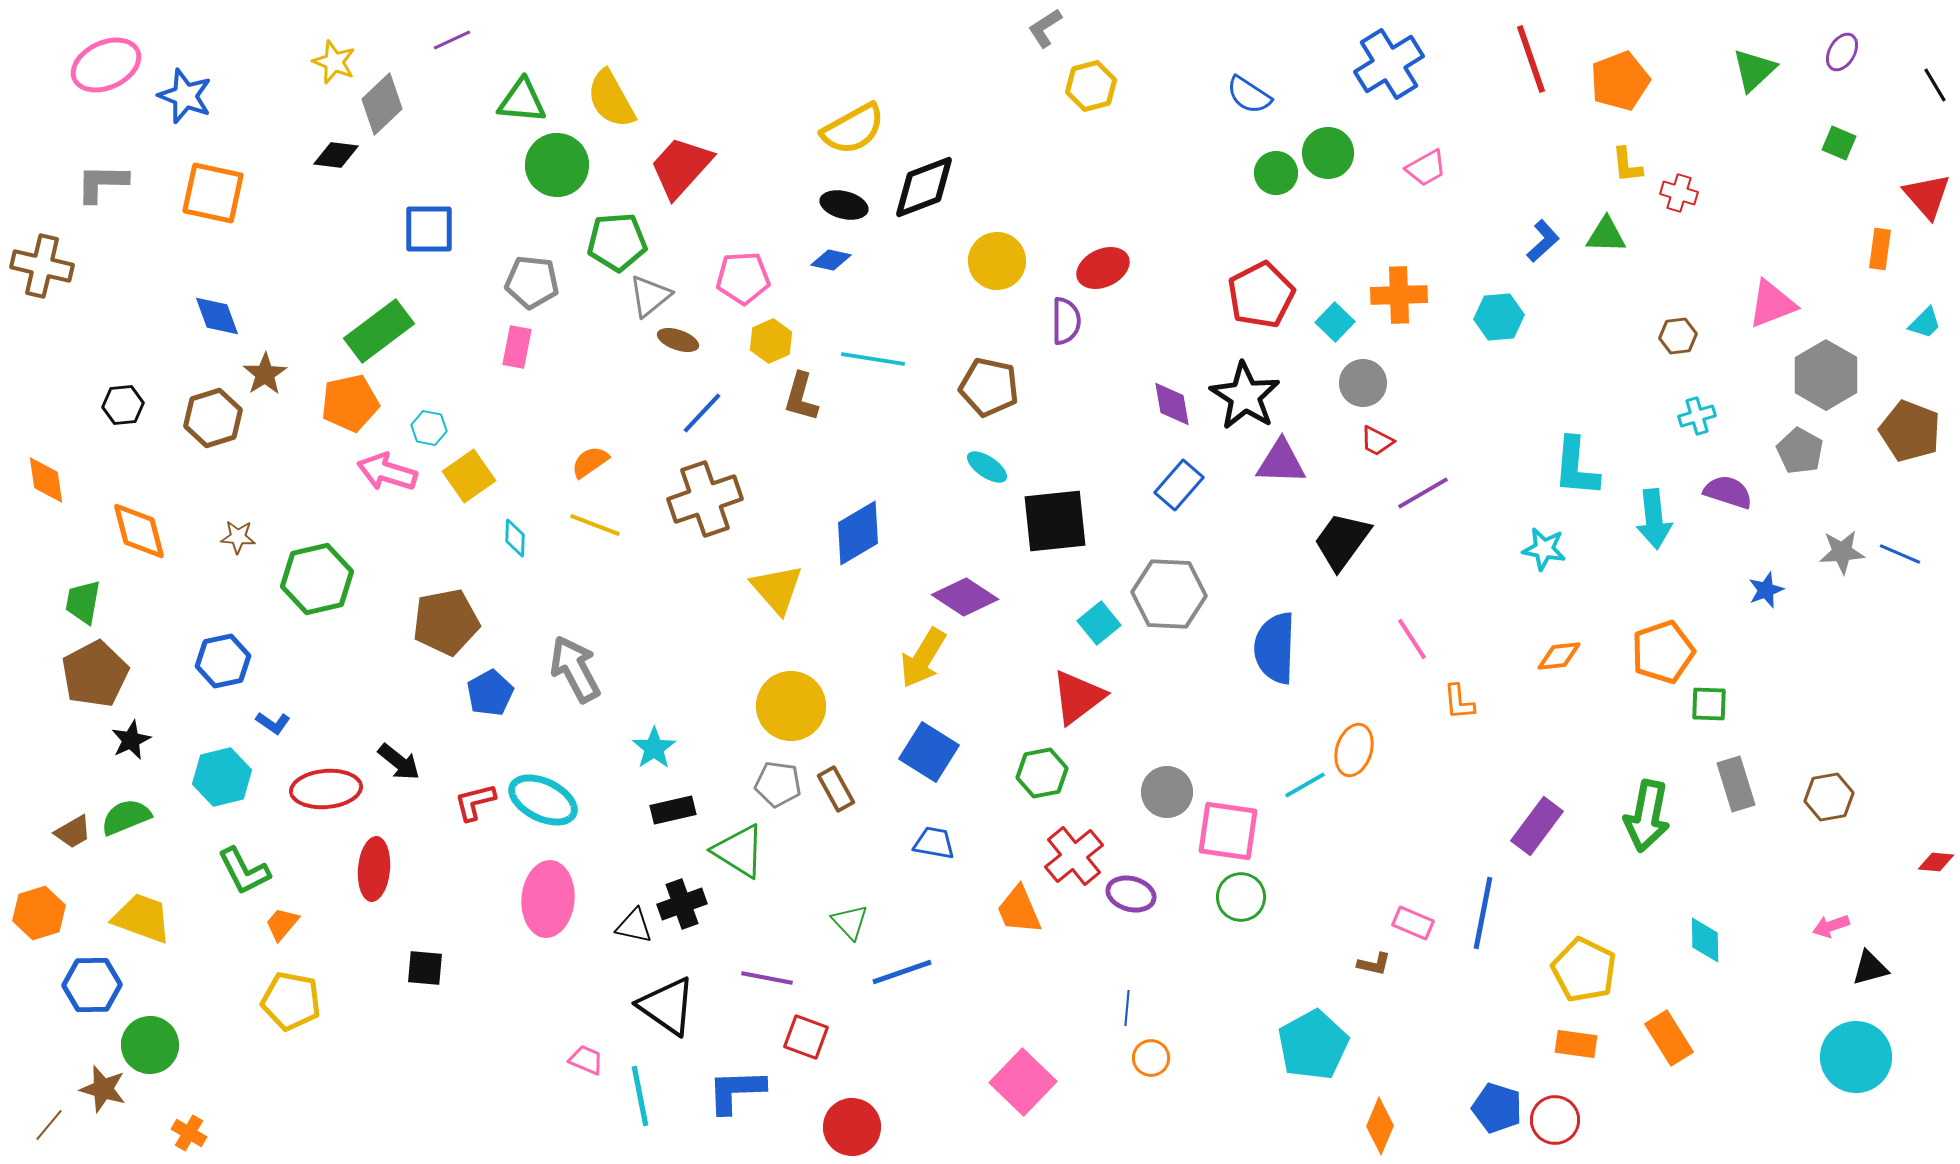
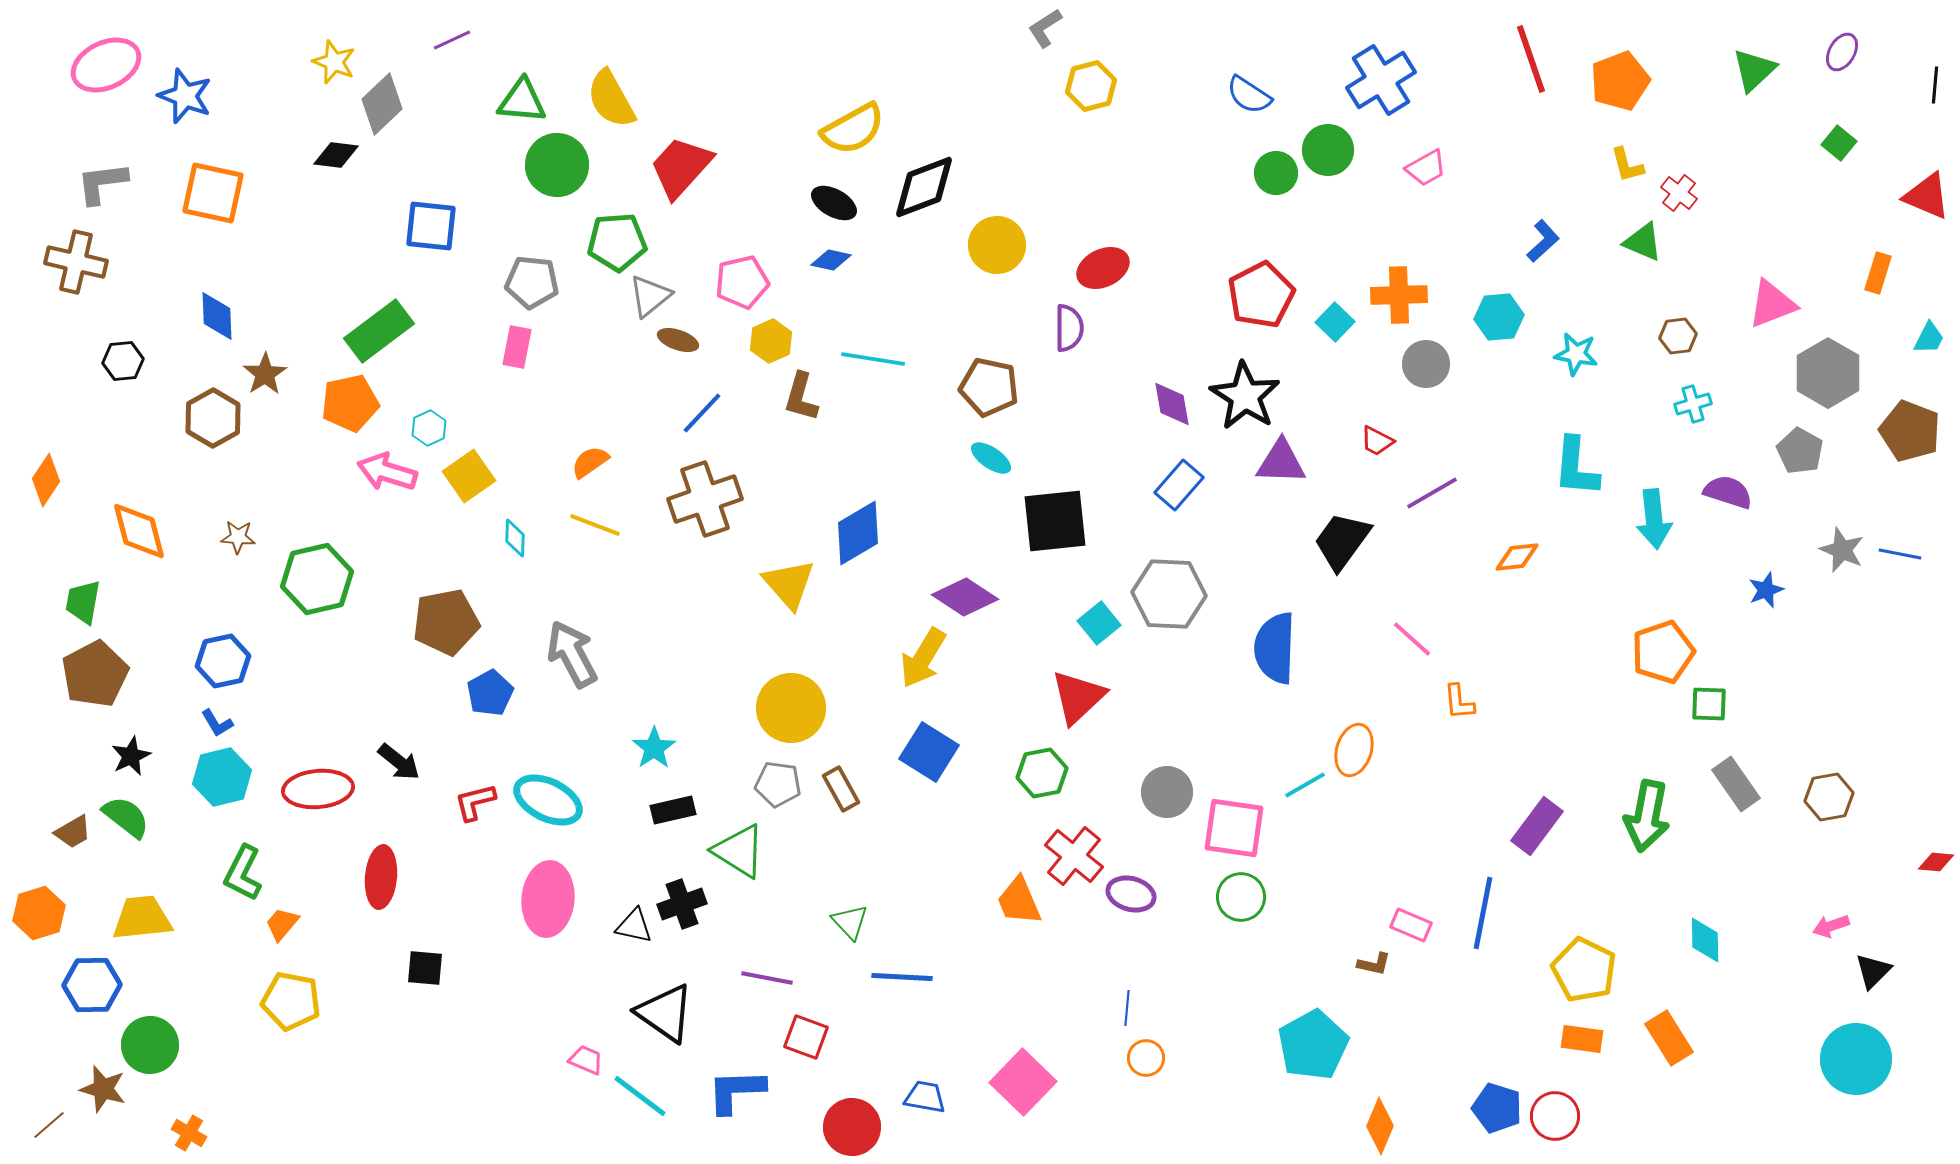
blue cross at (1389, 64): moved 8 px left, 16 px down
black line at (1935, 85): rotated 36 degrees clockwise
green square at (1839, 143): rotated 16 degrees clockwise
green circle at (1328, 153): moved 3 px up
yellow L-shape at (1627, 165): rotated 9 degrees counterclockwise
gray L-shape at (102, 183): rotated 8 degrees counterclockwise
red cross at (1679, 193): rotated 21 degrees clockwise
red triangle at (1927, 196): rotated 26 degrees counterclockwise
black ellipse at (844, 205): moved 10 px left, 2 px up; rotated 15 degrees clockwise
blue square at (429, 229): moved 2 px right, 3 px up; rotated 6 degrees clockwise
green triangle at (1606, 235): moved 37 px right, 7 px down; rotated 21 degrees clockwise
orange rectangle at (1880, 249): moved 2 px left, 24 px down; rotated 9 degrees clockwise
yellow circle at (997, 261): moved 16 px up
brown cross at (42, 266): moved 34 px right, 4 px up
pink pentagon at (743, 278): moved 1 px left, 4 px down; rotated 10 degrees counterclockwise
blue diamond at (217, 316): rotated 18 degrees clockwise
purple semicircle at (1066, 321): moved 3 px right, 7 px down
cyan trapezoid at (1925, 323): moved 4 px right, 15 px down; rotated 18 degrees counterclockwise
gray hexagon at (1826, 375): moved 2 px right, 2 px up
gray circle at (1363, 383): moved 63 px right, 19 px up
black hexagon at (123, 405): moved 44 px up
cyan cross at (1697, 416): moved 4 px left, 12 px up
brown hexagon at (213, 418): rotated 12 degrees counterclockwise
cyan hexagon at (429, 428): rotated 24 degrees clockwise
cyan ellipse at (987, 467): moved 4 px right, 9 px up
orange diamond at (46, 480): rotated 42 degrees clockwise
purple line at (1423, 493): moved 9 px right
cyan star at (1544, 549): moved 32 px right, 195 px up
gray star at (1842, 552): moved 2 px up; rotated 27 degrees clockwise
blue line at (1900, 554): rotated 12 degrees counterclockwise
yellow triangle at (777, 589): moved 12 px right, 5 px up
pink line at (1412, 639): rotated 15 degrees counterclockwise
orange diamond at (1559, 656): moved 42 px left, 99 px up
gray arrow at (575, 669): moved 3 px left, 15 px up
red triangle at (1078, 697): rotated 6 degrees counterclockwise
yellow circle at (791, 706): moved 2 px down
blue L-shape at (273, 723): moved 56 px left; rotated 24 degrees clockwise
black star at (131, 740): moved 16 px down
gray rectangle at (1736, 784): rotated 18 degrees counterclockwise
red ellipse at (326, 789): moved 8 px left
brown rectangle at (836, 789): moved 5 px right
cyan ellipse at (543, 800): moved 5 px right
green semicircle at (126, 817): rotated 60 degrees clockwise
pink square at (1228, 831): moved 6 px right, 3 px up
blue trapezoid at (934, 843): moved 9 px left, 254 px down
red cross at (1074, 856): rotated 12 degrees counterclockwise
red ellipse at (374, 869): moved 7 px right, 8 px down
green L-shape at (244, 871): moved 1 px left, 2 px down; rotated 54 degrees clockwise
orange trapezoid at (1019, 910): moved 9 px up
yellow trapezoid at (142, 918): rotated 26 degrees counterclockwise
pink rectangle at (1413, 923): moved 2 px left, 2 px down
black triangle at (1870, 968): moved 3 px right, 3 px down; rotated 30 degrees counterclockwise
blue line at (902, 972): moved 5 px down; rotated 22 degrees clockwise
black triangle at (667, 1006): moved 2 px left, 7 px down
orange rectangle at (1576, 1044): moved 6 px right, 5 px up
cyan circle at (1856, 1057): moved 2 px down
orange circle at (1151, 1058): moved 5 px left
cyan line at (640, 1096): rotated 42 degrees counterclockwise
red circle at (1555, 1120): moved 4 px up
brown line at (49, 1125): rotated 9 degrees clockwise
